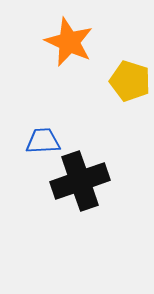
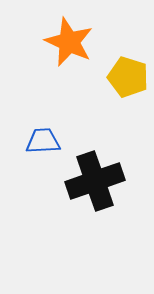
yellow pentagon: moved 2 px left, 4 px up
black cross: moved 15 px right
